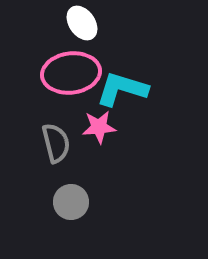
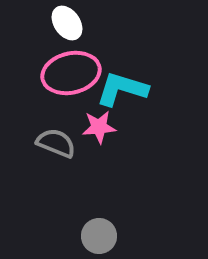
white ellipse: moved 15 px left
pink ellipse: rotated 6 degrees counterclockwise
gray semicircle: rotated 54 degrees counterclockwise
gray circle: moved 28 px right, 34 px down
